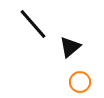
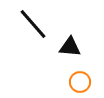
black triangle: rotated 45 degrees clockwise
